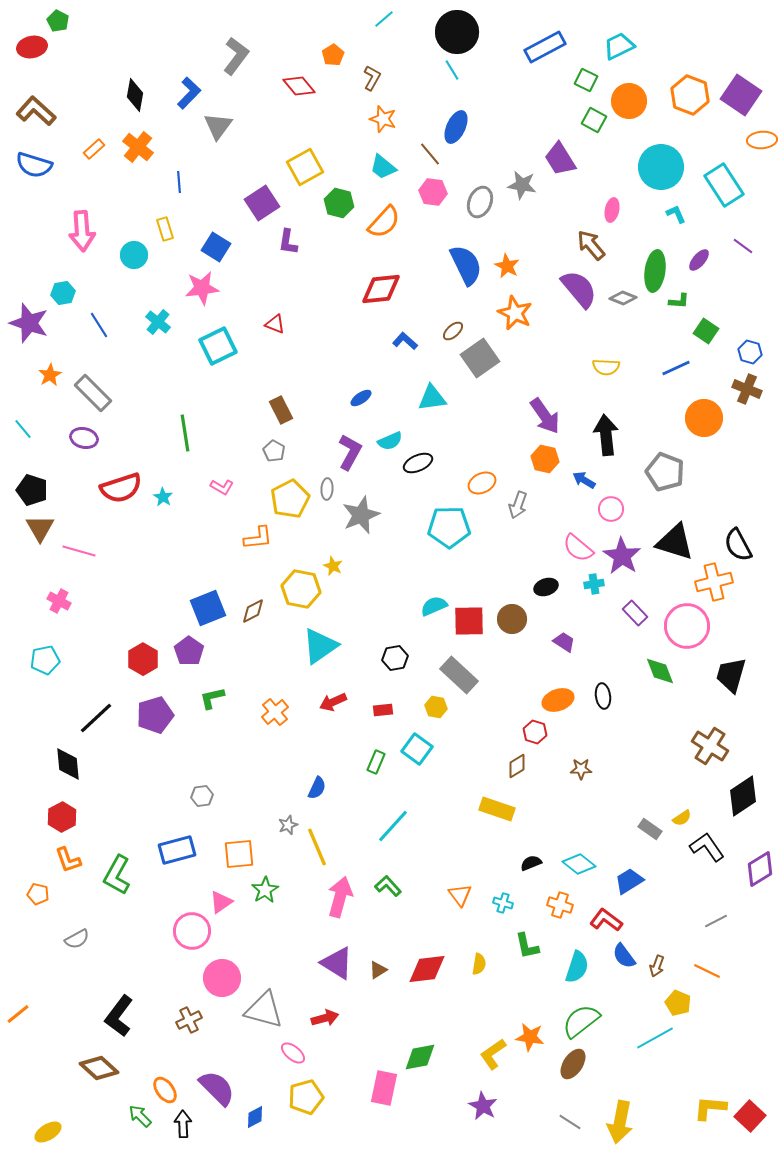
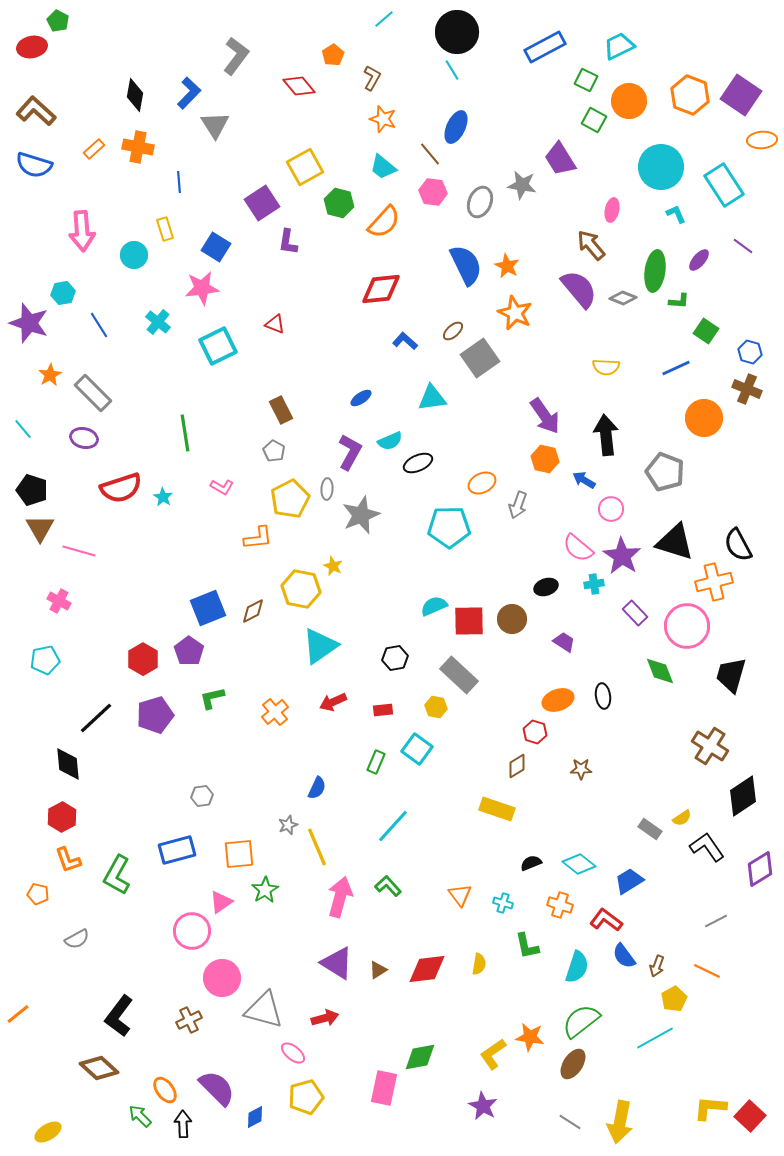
gray triangle at (218, 126): moved 3 px left, 1 px up; rotated 8 degrees counterclockwise
orange cross at (138, 147): rotated 28 degrees counterclockwise
yellow pentagon at (678, 1003): moved 4 px left, 4 px up; rotated 20 degrees clockwise
